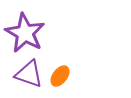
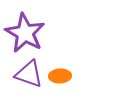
orange ellipse: rotated 50 degrees clockwise
